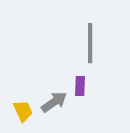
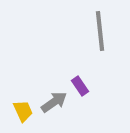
gray line: moved 10 px right, 12 px up; rotated 6 degrees counterclockwise
purple rectangle: rotated 36 degrees counterclockwise
